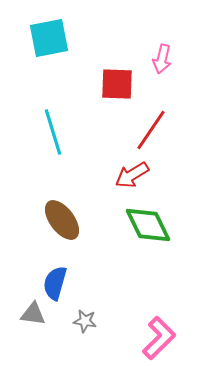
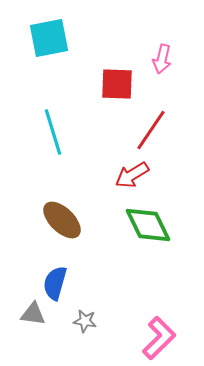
brown ellipse: rotated 9 degrees counterclockwise
